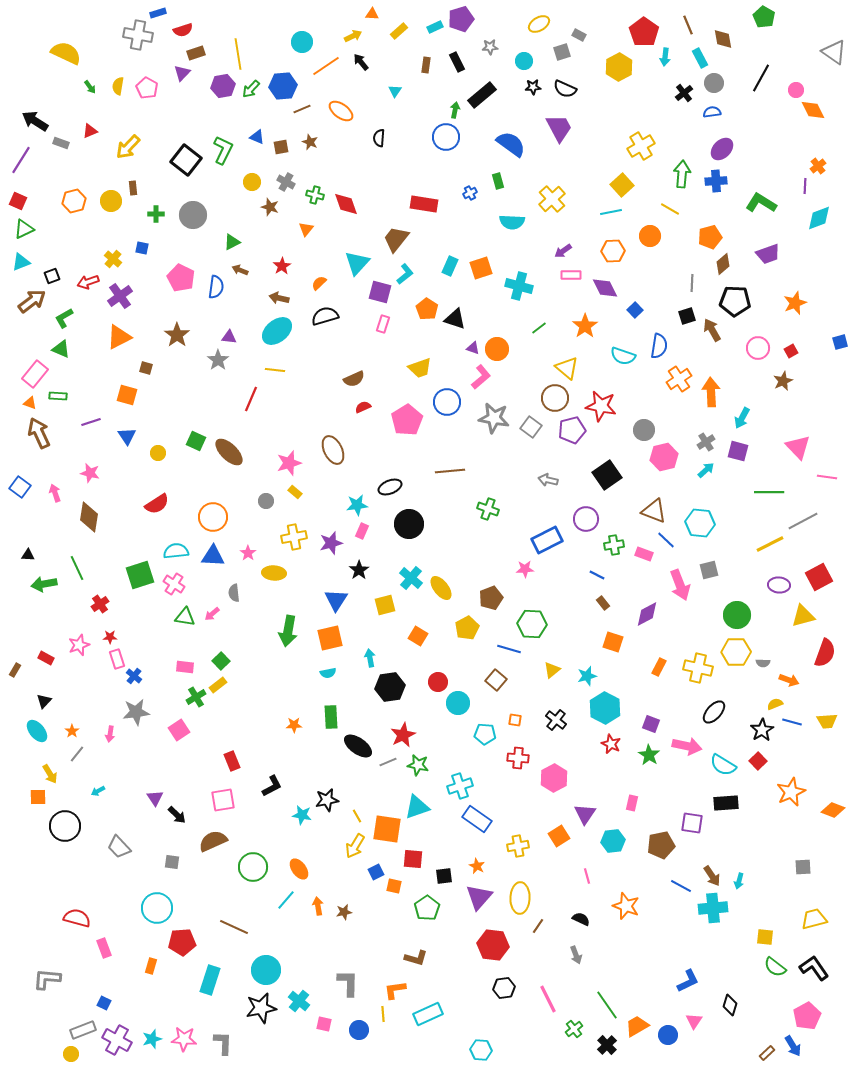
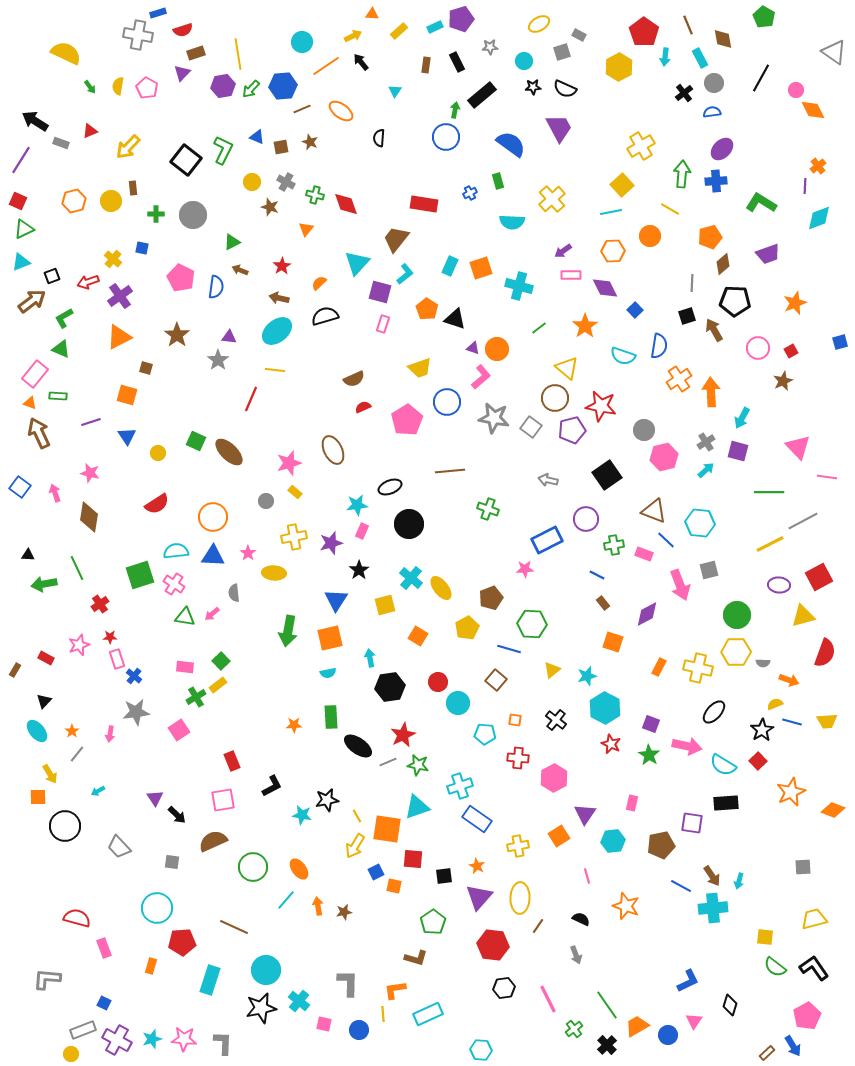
brown arrow at (712, 330): moved 2 px right
green pentagon at (427, 908): moved 6 px right, 14 px down
